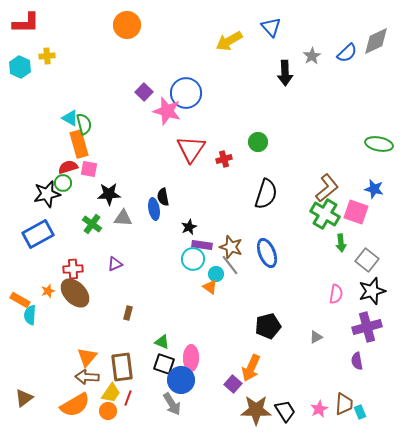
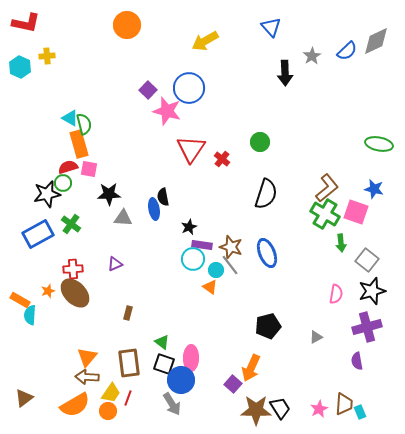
red L-shape at (26, 23): rotated 12 degrees clockwise
yellow arrow at (229, 41): moved 24 px left
blue semicircle at (347, 53): moved 2 px up
purple square at (144, 92): moved 4 px right, 2 px up
blue circle at (186, 93): moved 3 px right, 5 px up
green circle at (258, 142): moved 2 px right
red cross at (224, 159): moved 2 px left; rotated 35 degrees counterclockwise
green cross at (92, 224): moved 21 px left
cyan circle at (216, 274): moved 4 px up
green triangle at (162, 342): rotated 14 degrees clockwise
brown rectangle at (122, 367): moved 7 px right, 4 px up
black trapezoid at (285, 411): moved 5 px left, 3 px up
